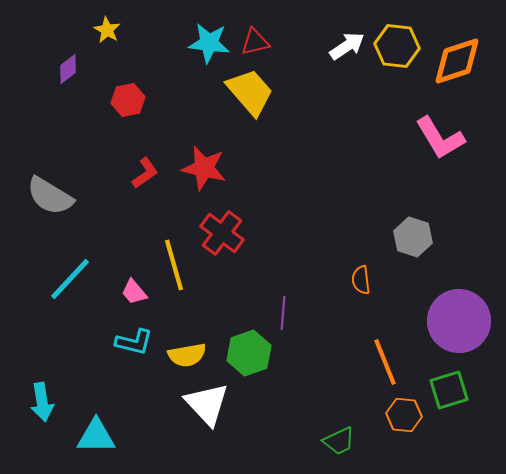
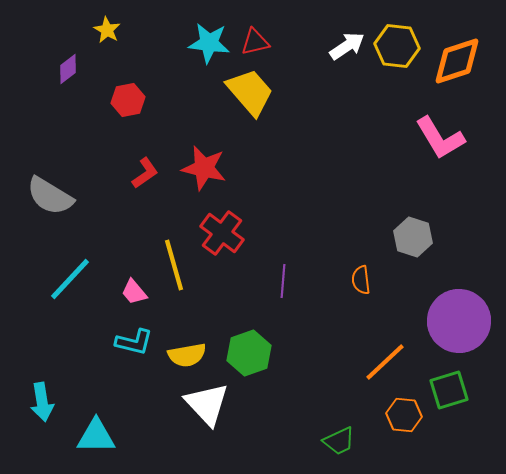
purple line: moved 32 px up
orange line: rotated 69 degrees clockwise
